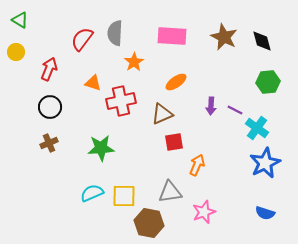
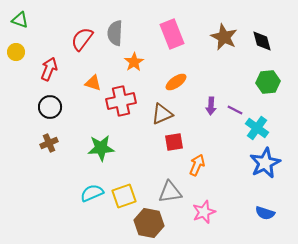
green triangle: rotated 12 degrees counterclockwise
pink rectangle: moved 2 px up; rotated 64 degrees clockwise
yellow square: rotated 20 degrees counterclockwise
